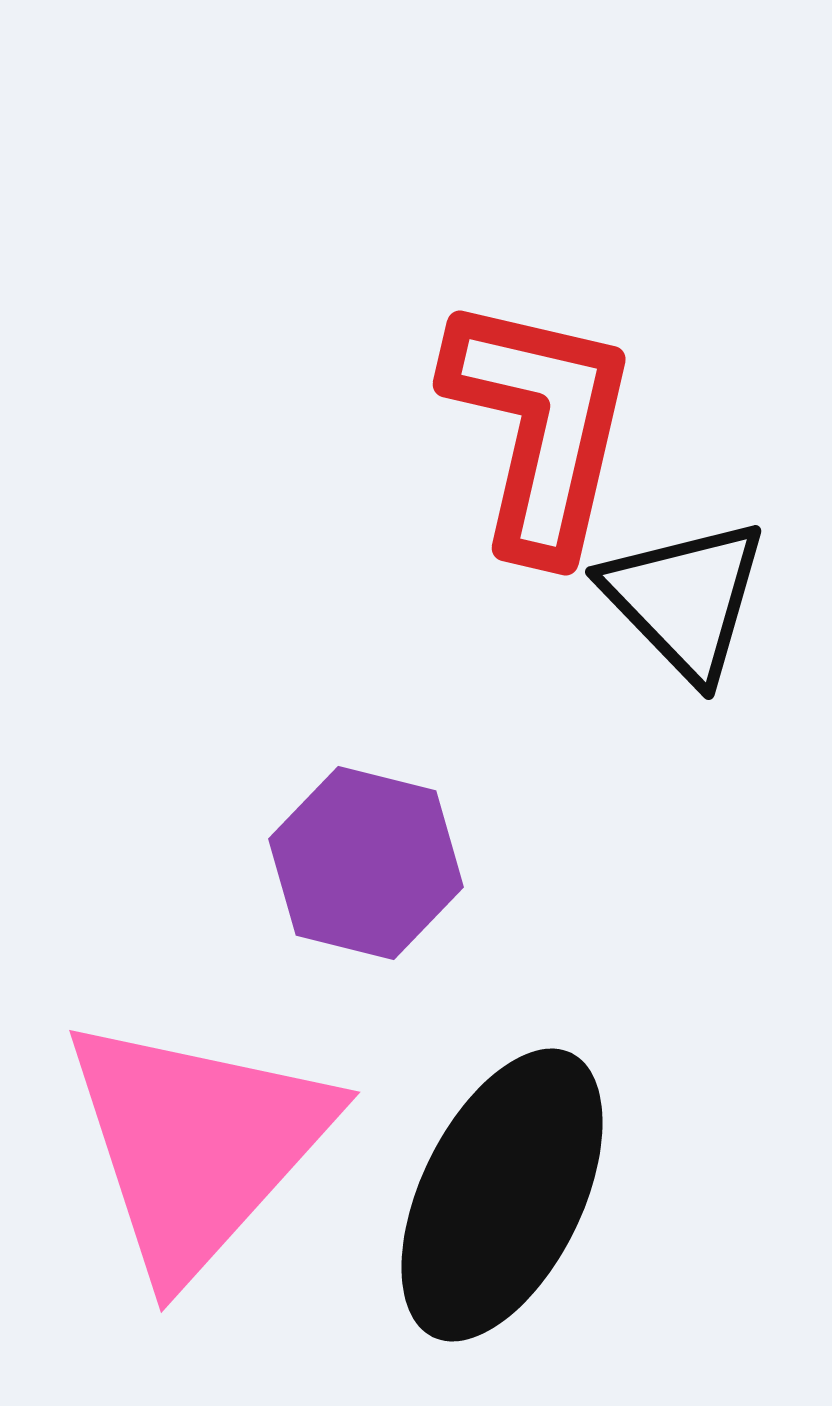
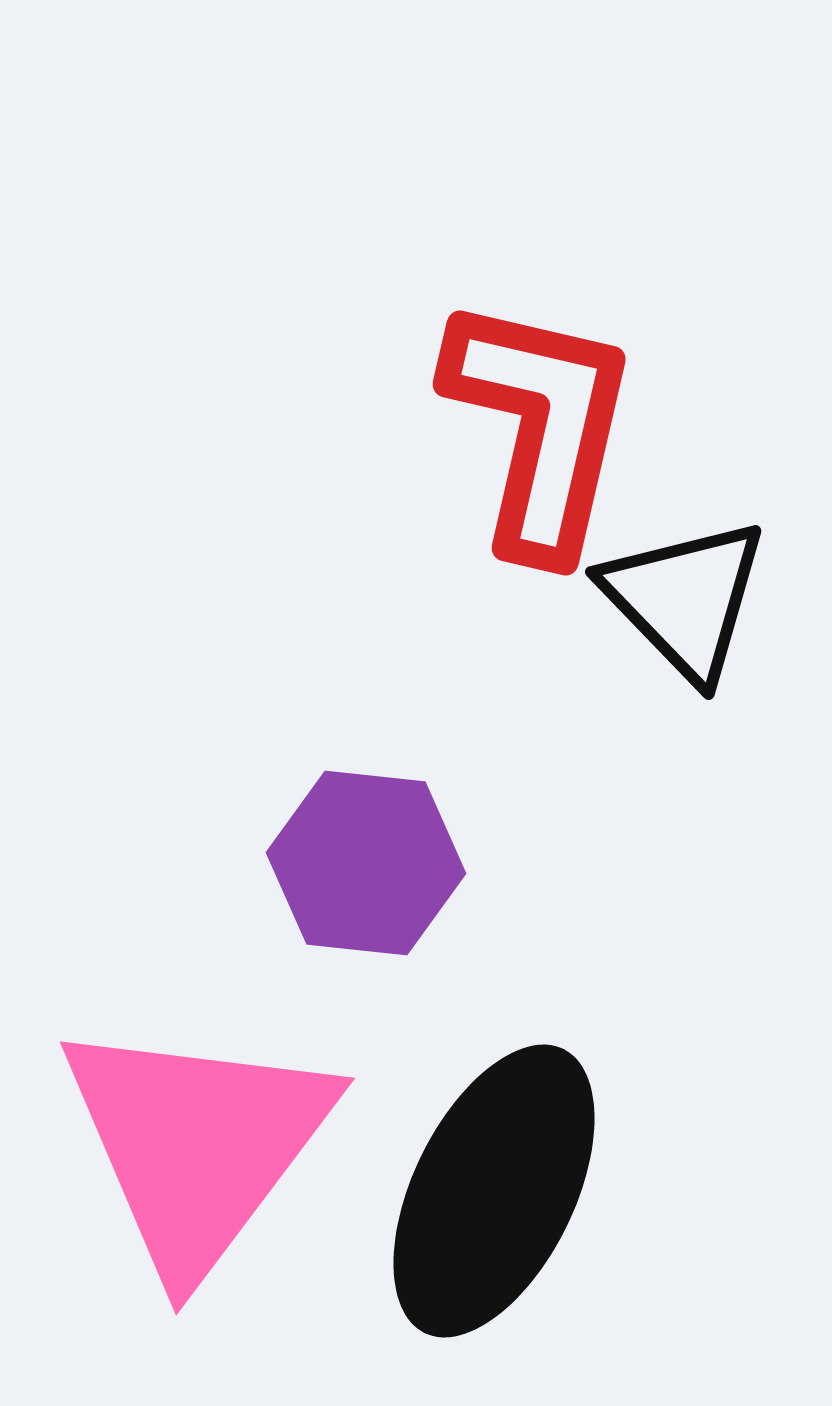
purple hexagon: rotated 8 degrees counterclockwise
pink triangle: rotated 5 degrees counterclockwise
black ellipse: moved 8 px left, 4 px up
